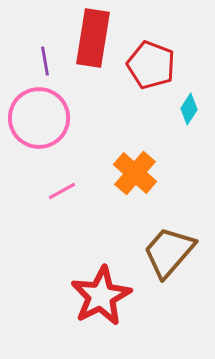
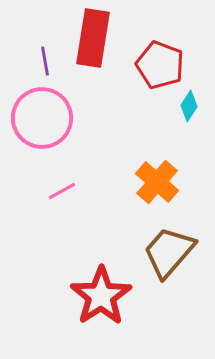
red pentagon: moved 9 px right
cyan diamond: moved 3 px up
pink circle: moved 3 px right
orange cross: moved 22 px right, 9 px down
red star: rotated 6 degrees counterclockwise
